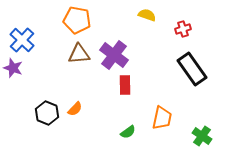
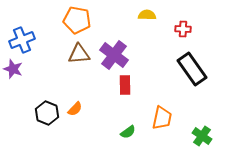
yellow semicircle: rotated 18 degrees counterclockwise
red cross: rotated 21 degrees clockwise
blue cross: rotated 25 degrees clockwise
purple star: moved 1 px down
